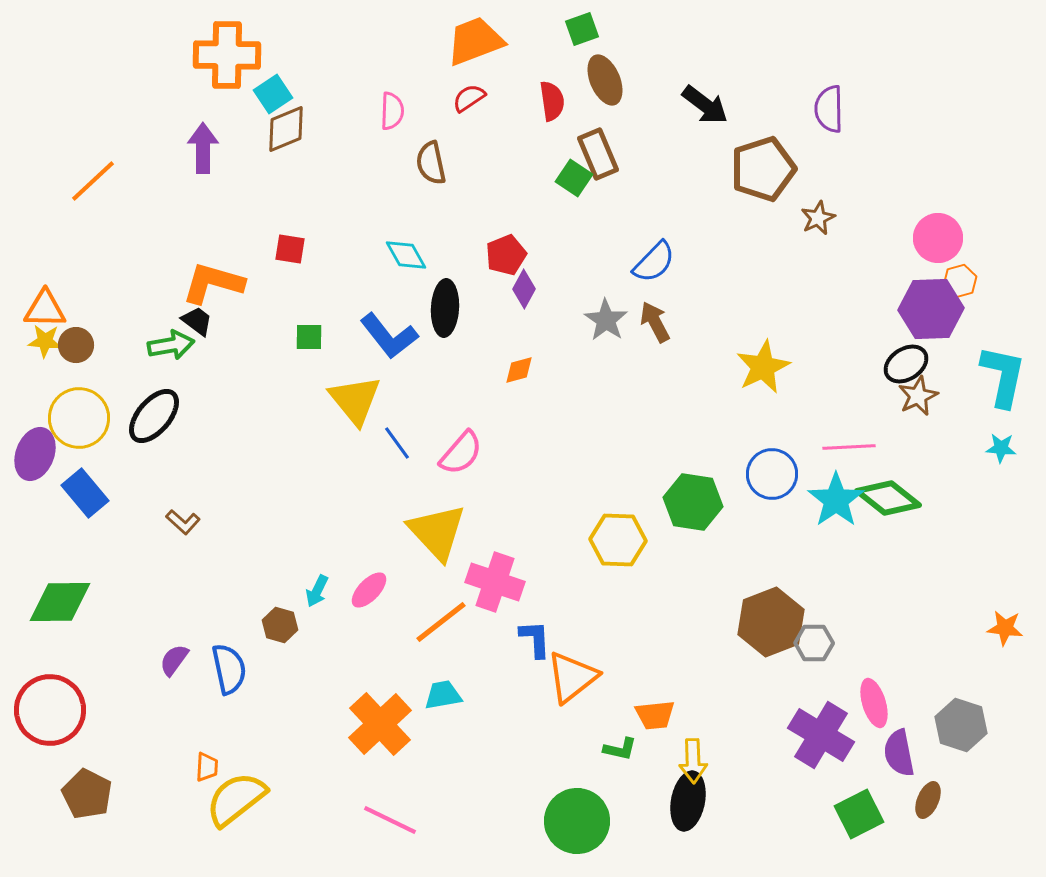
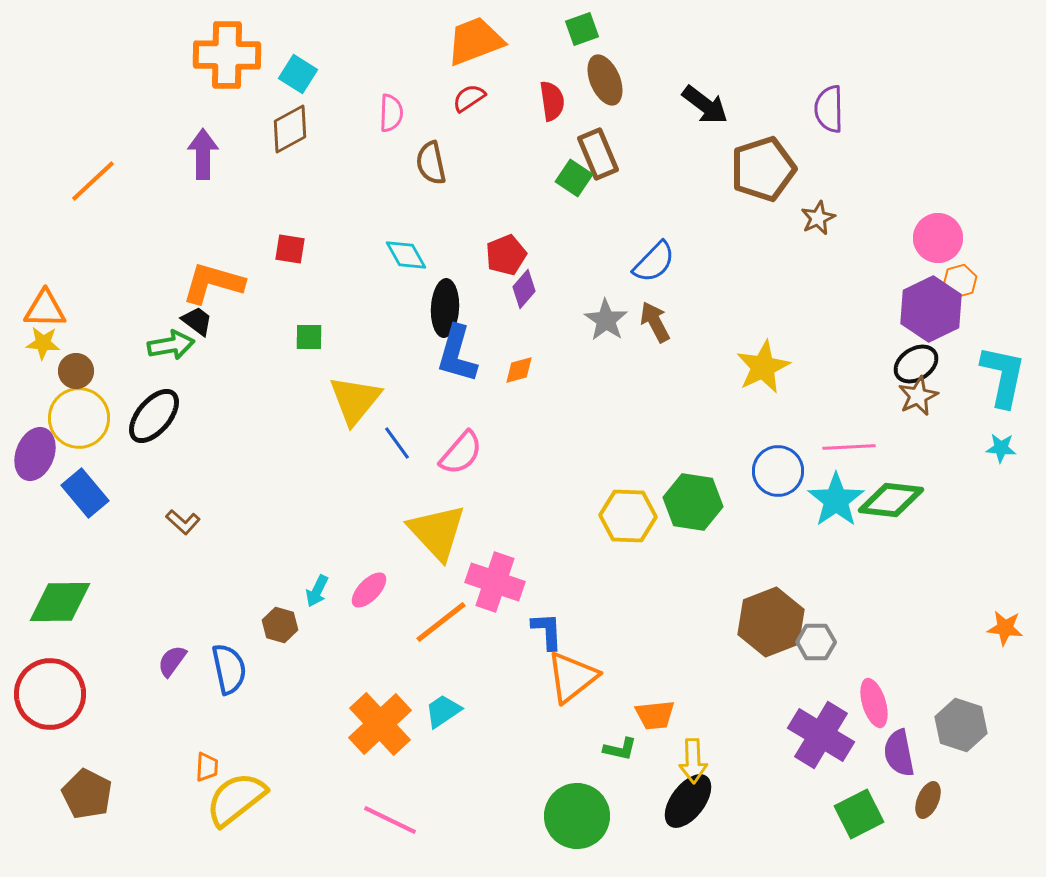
cyan square at (273, 94): moved 25 px right, 20 px up; rotated 24 degrees counterclockwise
pink semicircle at (392, 111): moved 1 px left, 2 px down
brown diamond at (286, 129): moved 4 px right; rotated 6 degrees counterclockwise
purple arrow at (203, 148): moved 6 px down
purple diamond at (524, 289): rotated 12 degrees clockwise
purple hexagon at (931, 309): rotated 24 degrees counterclockwise
blue L-shape at (389, 336): moved 68 px right, 18 px down; rotated 54 degrees clockwise
yellow star at (45, 341): moved 2 px left, 2 px down
brown circle at (76, 345): moved 26 px down
black ellipse at (906, 364): moved 10 px right
yellow triangle at (355, 400): rotated 18 degrees clockwise
blue circle at (772, 474): moved 6 px right, 3 px up
green diamond at (888, 498): moved 3 px right, 2 px down; rotated 32 degrees counterclockwise
yellow hexagon at (618, 540): moved 10 px right, 24 px up
blue L-shape at (535, 639): moved 12 px right, 8 px up
gray hexagon at (814, 643): moved 2 px right, 1 px up
purple semicircle at (174, 660): moved 2 px left, 1 px down
cyan trapezoid at (443, 695): moved 16 px down; rotated 24 degrees counterclockwise
red circle at (50, 710): moved 16 px up
black ellipse at (688, 801): rotated 26 degrees clockwise
green circle at (577, 821): moved 5 px up
